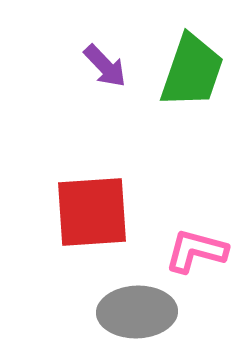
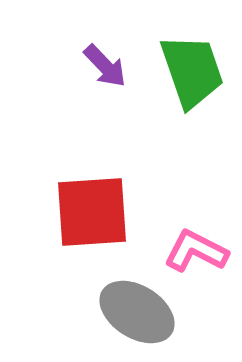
green trapezoid: rotated 38 degrees counterclockwise
pink L-shape: rotated 12 degrees clockwise
gray ellipse: rotated 34 degrees clockwise
